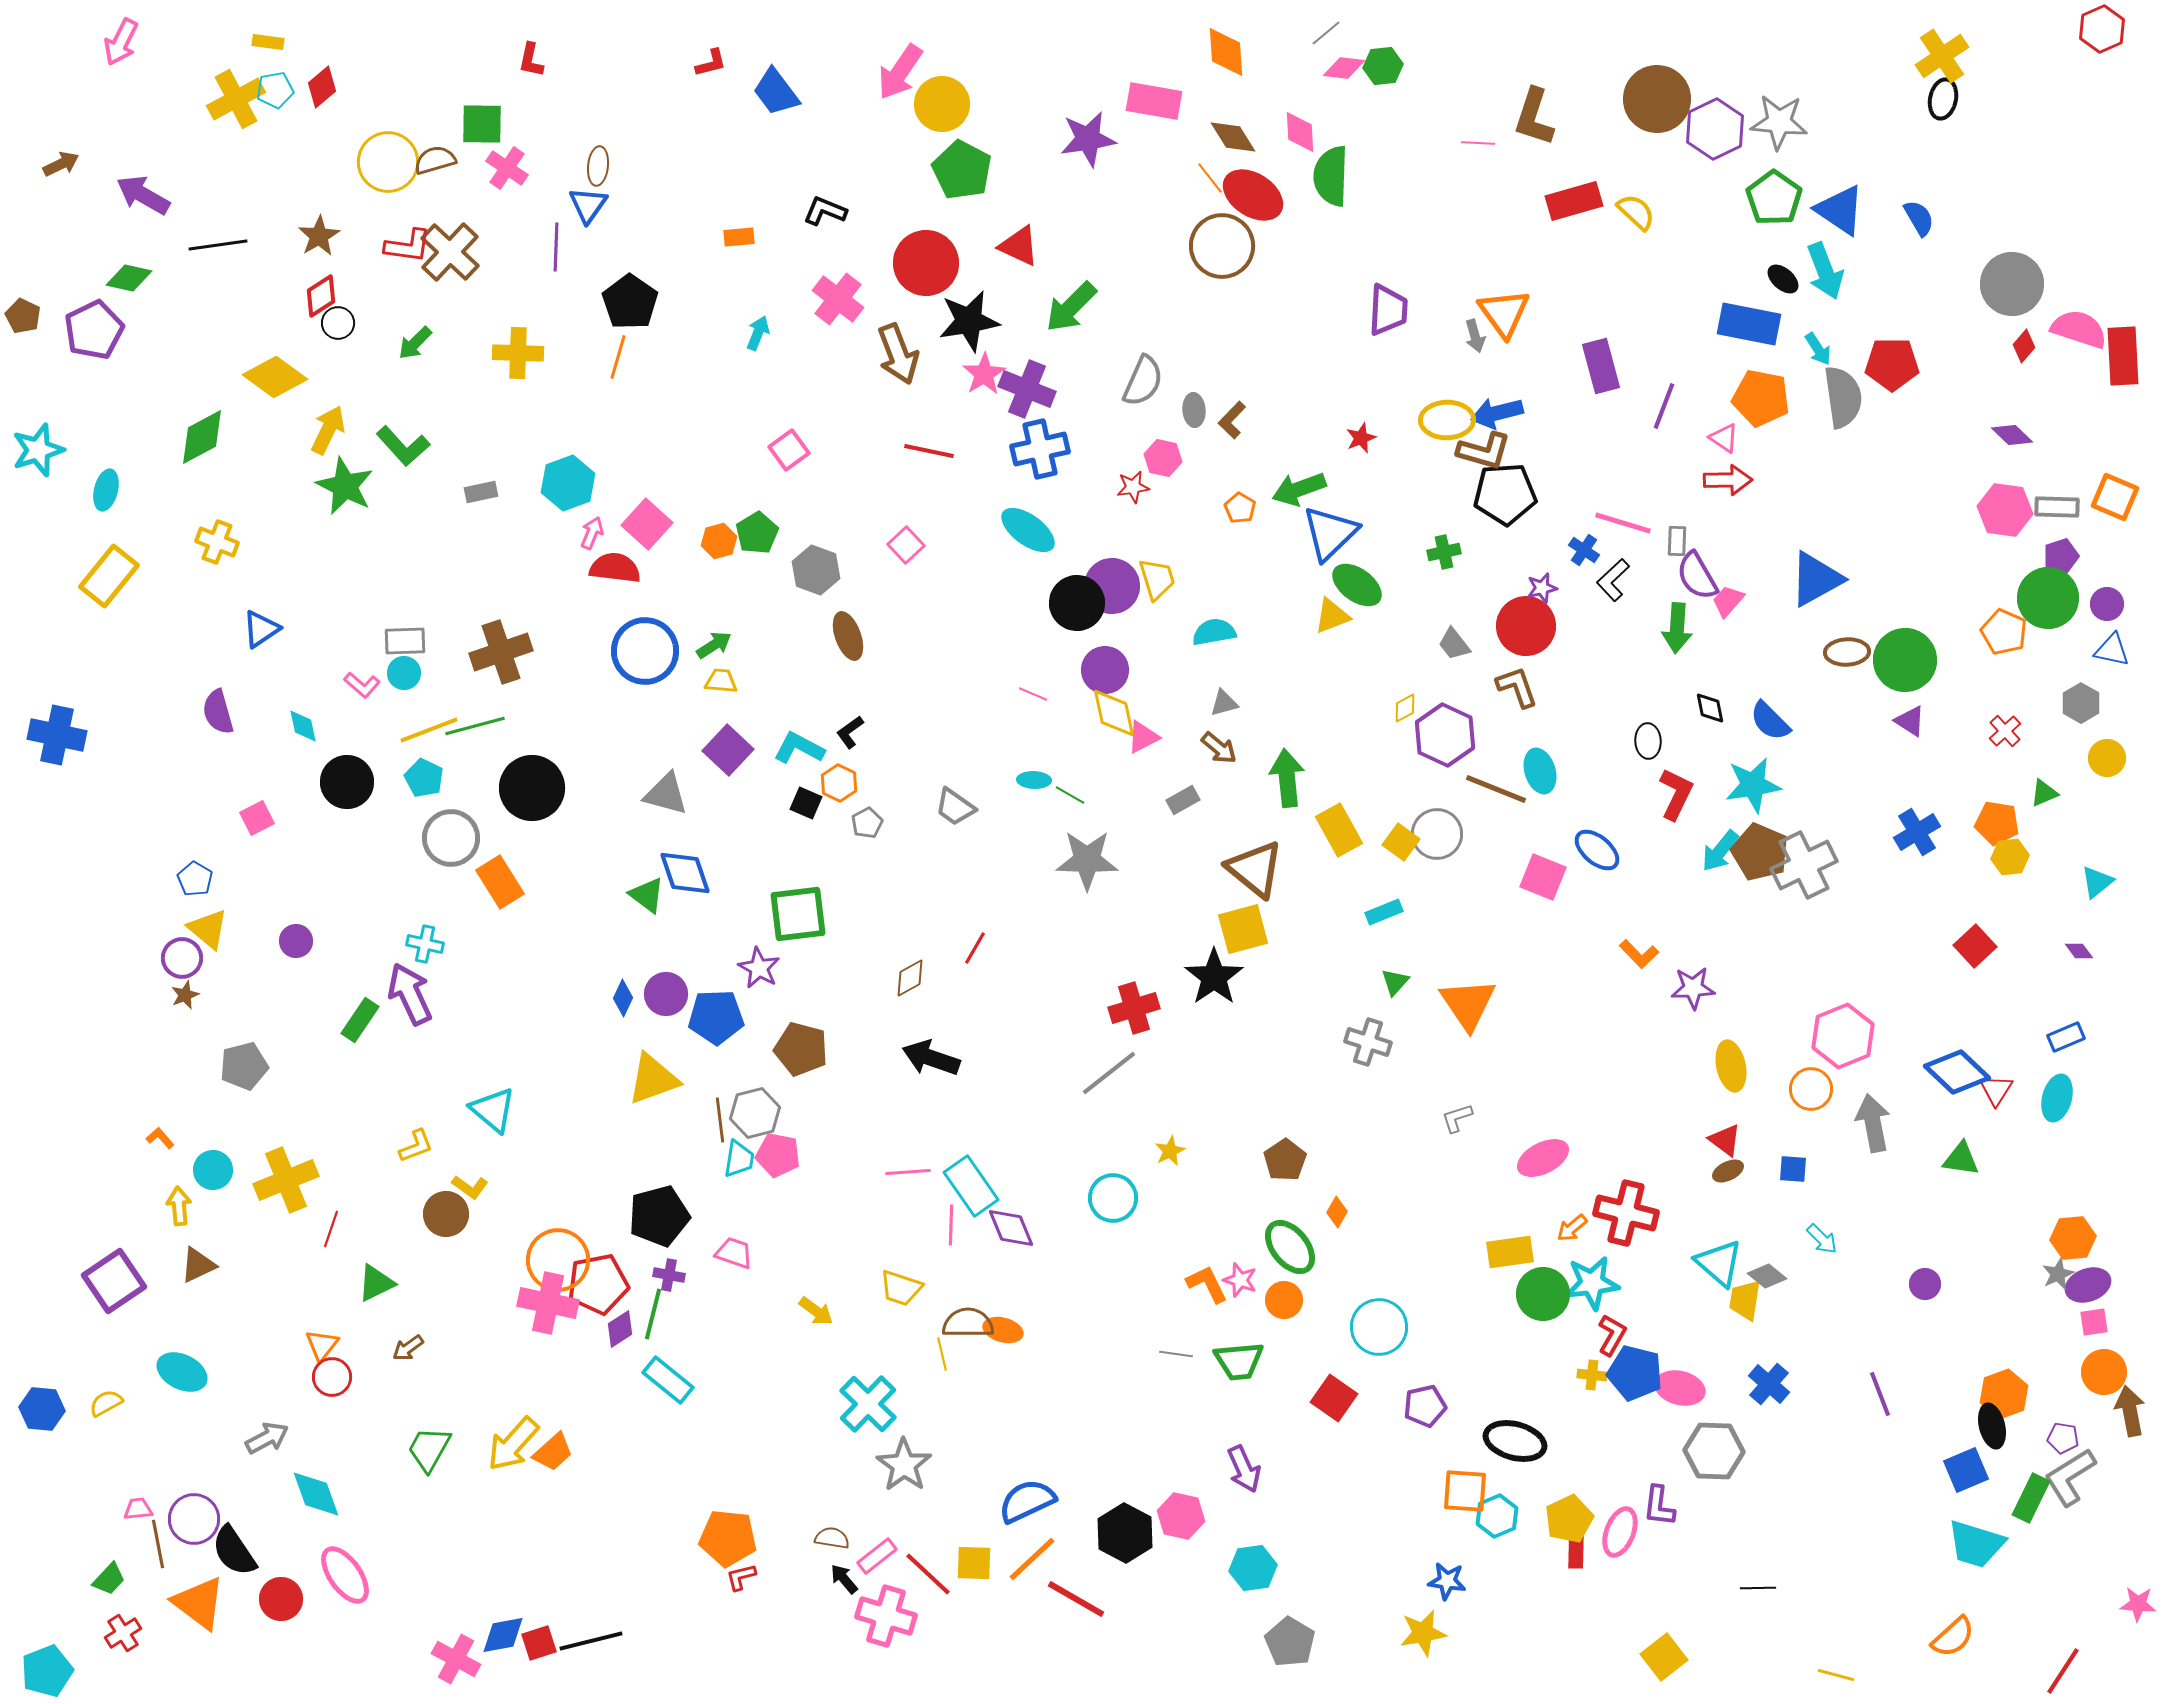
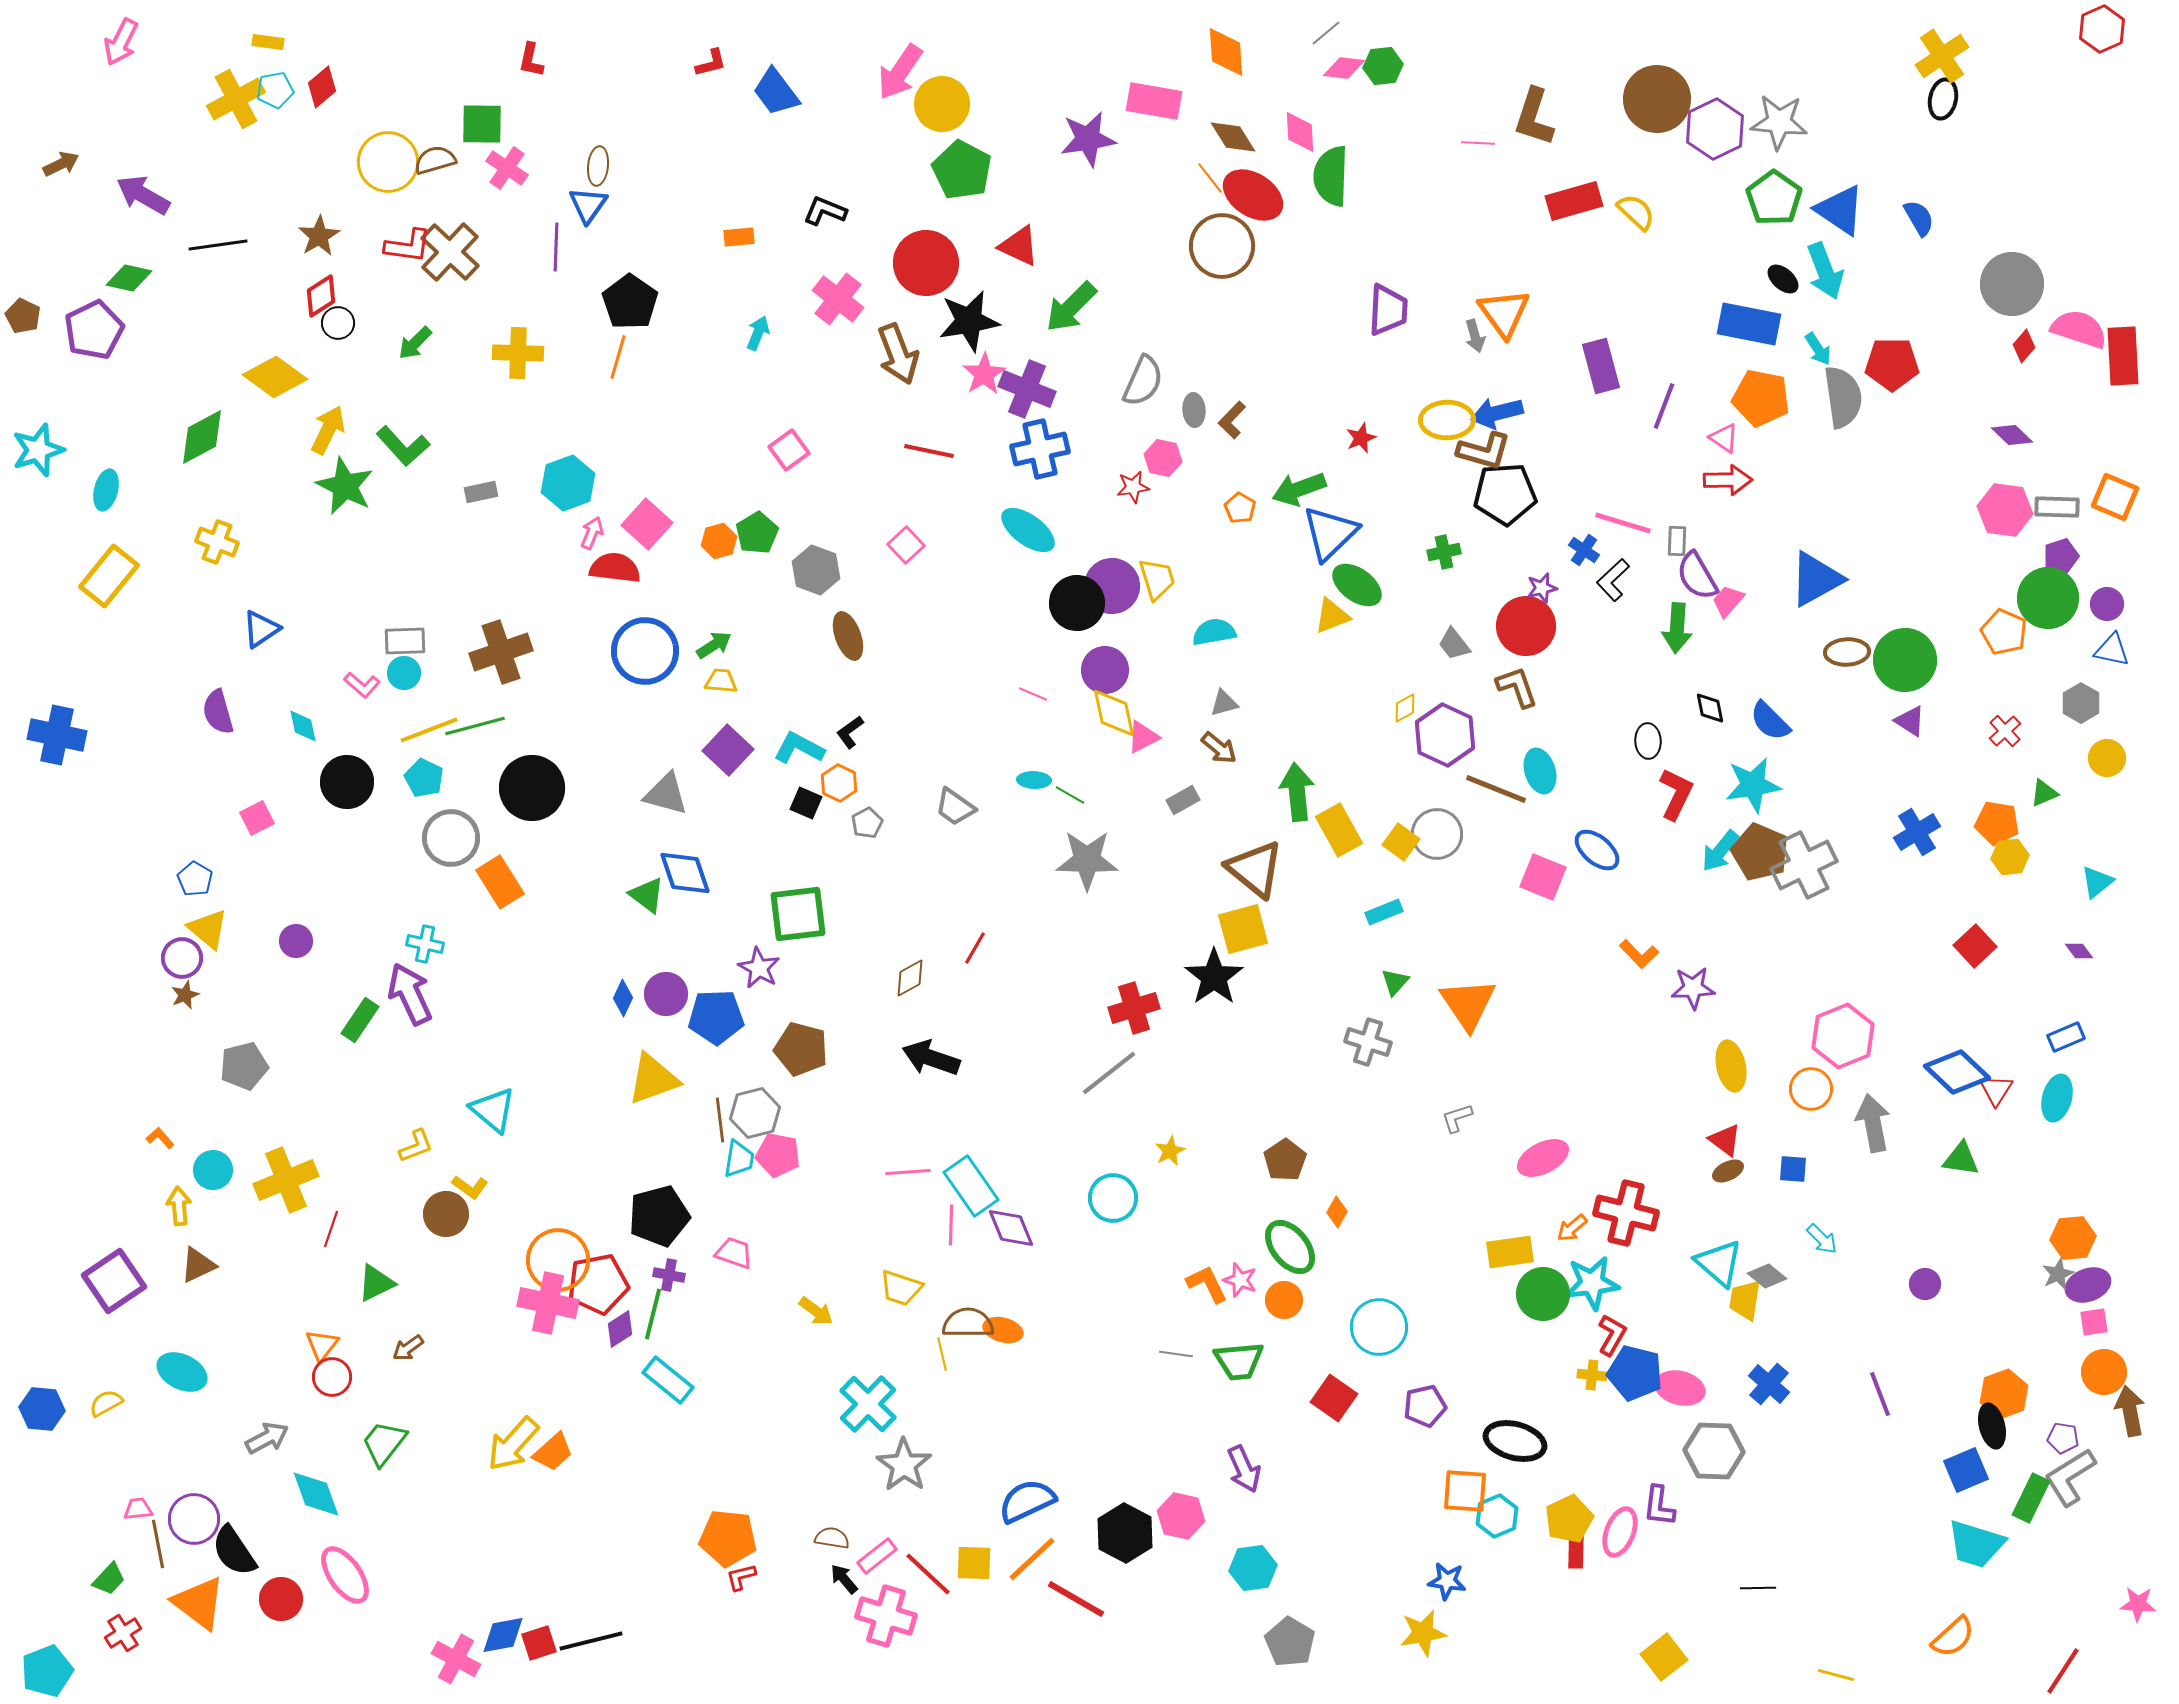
green arrow at (1287, 778): moved 10 px right, 14 px down
green trapezoid at (429, 1449): moved 45 px left, 6 px up; rotated 9 degrees clockwise
